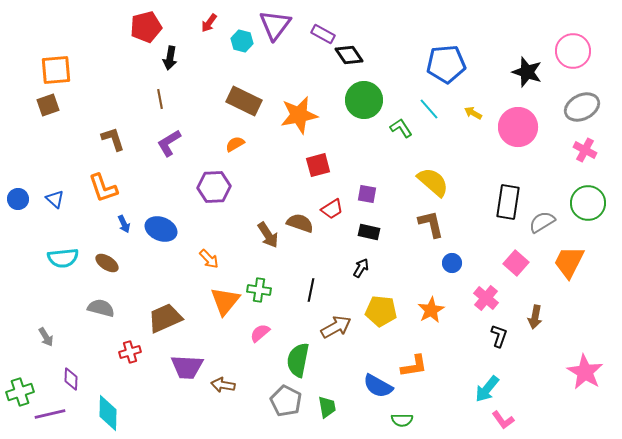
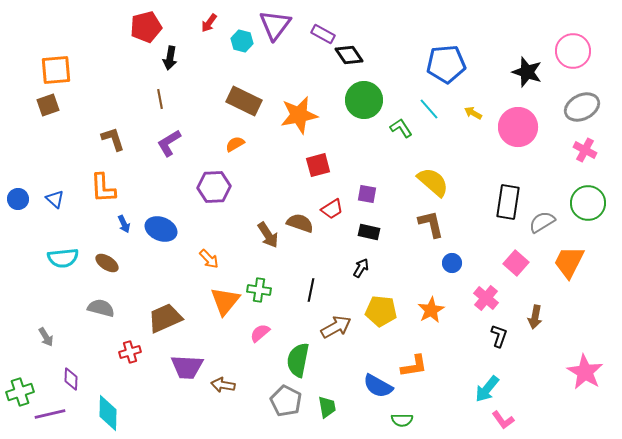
orange L-shape at (103, 188): rotated 16 degrees clockwise
